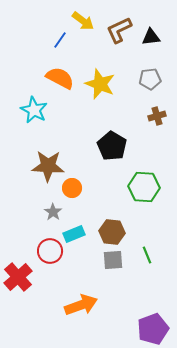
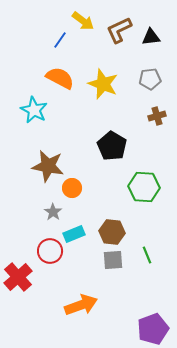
yellow star: moved 3 px right
brown star: rotated 8 degrees clockwise
